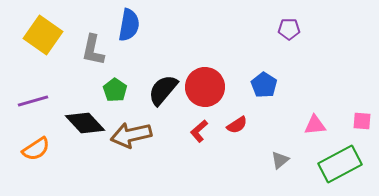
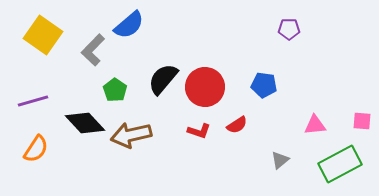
blue semicircle: rotated 40 degrees clockwise
gray L-shape: rotated 32 degrees clockwise
blue pentagon: rotated 25 degrees counterclockwise
black semicircle: moved 11 px up
red L-shape: rotated 120 degrees counterclockwise
orange semicircle: rotated 24 degrees counterclockwise
